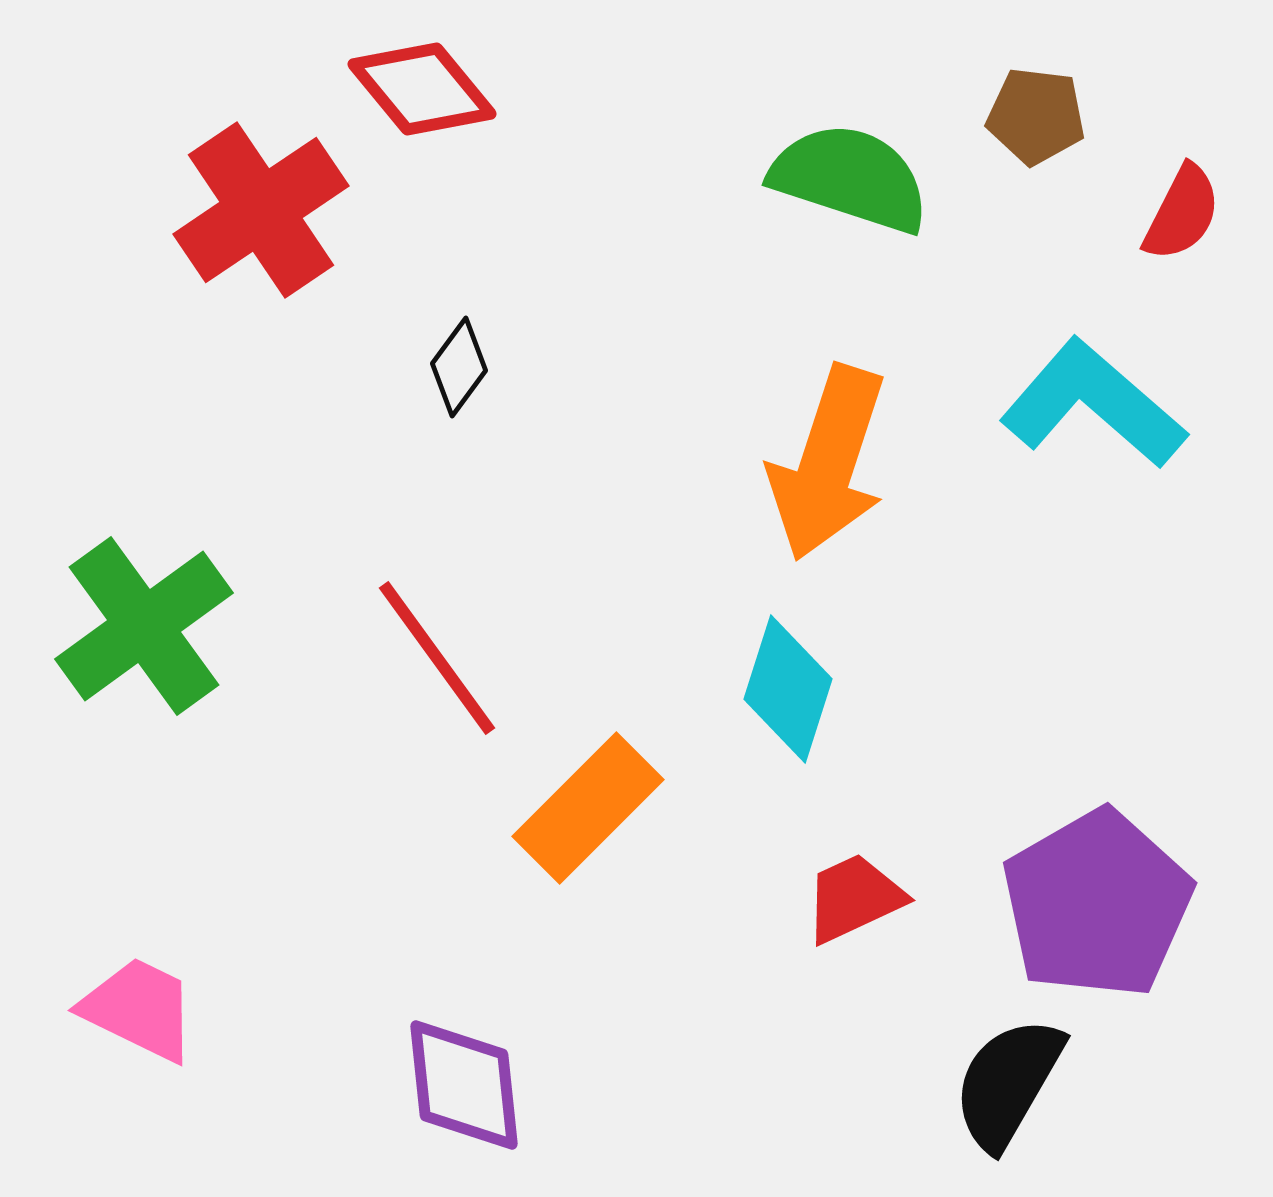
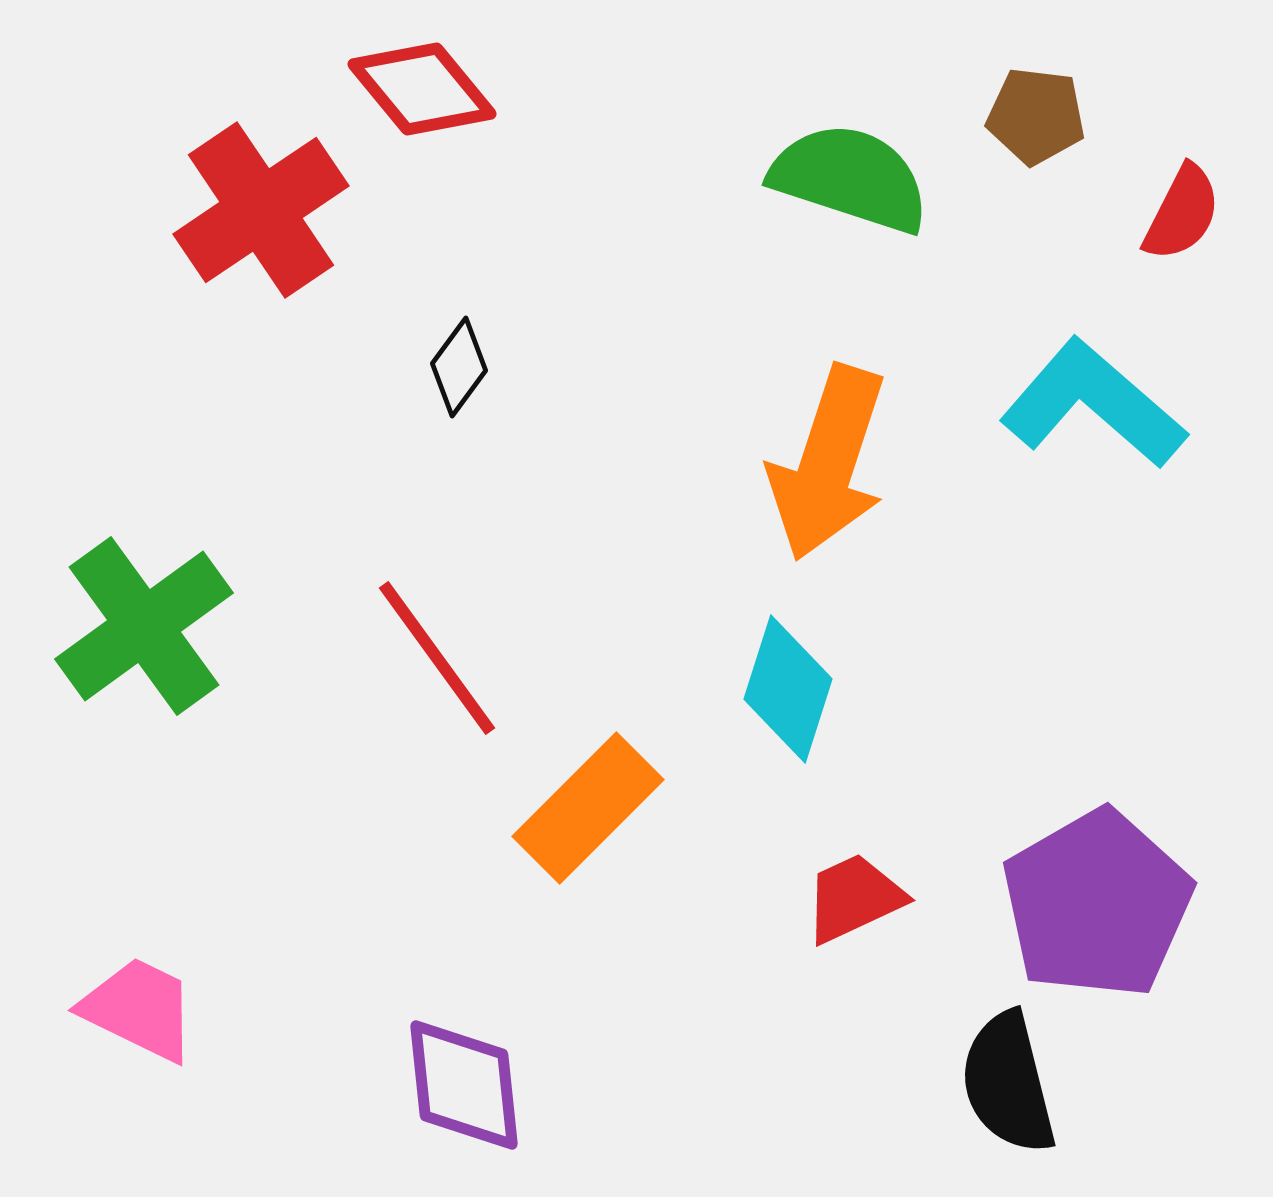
black semicircle: rotated 44 degrees counterclockwise
